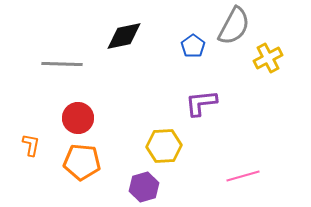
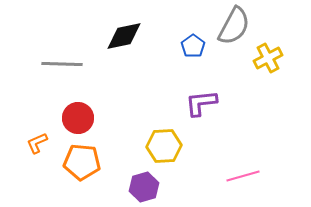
orange L-shape: moved 6 px right, 2 px up; rotated 125 degrees counterclockwise
